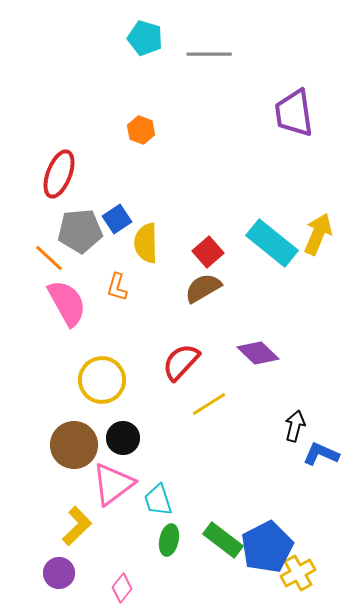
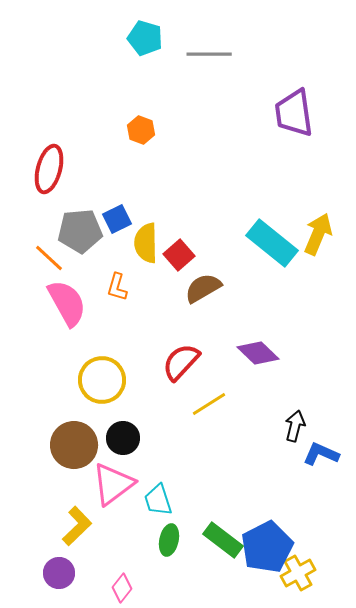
red ellipse: moved 10 px left, 5 px up; rotated 6 degrees counterclockwise
blue square: rotated 8 degrees clockwise
red square: moved 29 px left, 3 px down
